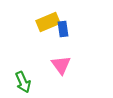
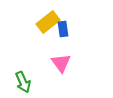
yellow rectangle: rotated 15 degrees counterclockwise
pink triangle: moved 2 px up
